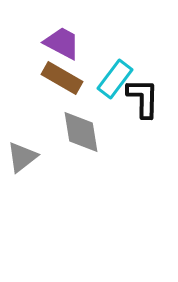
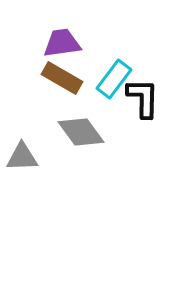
purple trapezoid: rotated 36 degrees counterclockwise
cyan rectangle: moved 1 px left
gray diamond: rotated 27 degrees counterclockwise
gray triangle: rotated 36 degrees clockwise
